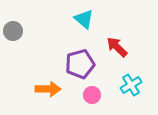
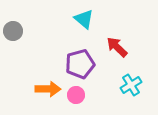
pink circle: moved 16 px left
